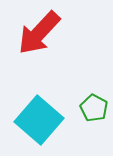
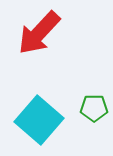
green pentagon: rotated 28 degrees counterclockwise
